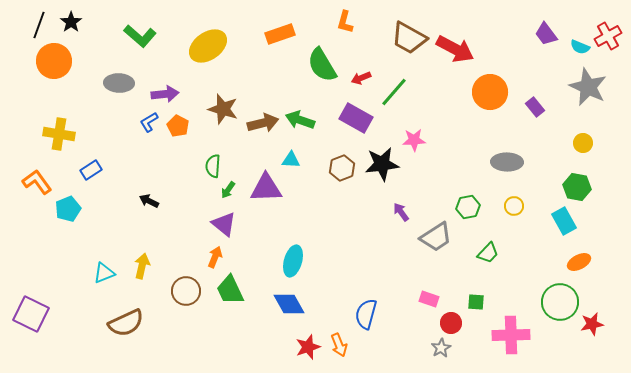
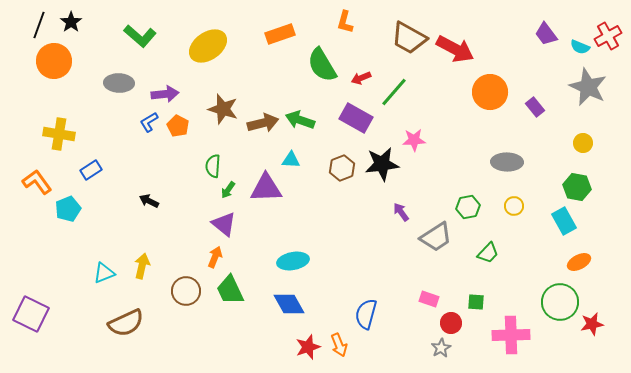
cyan ellipse at (293, 261): rotated 64 degrees clockwise
